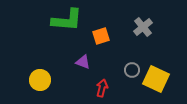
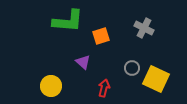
green L-shape: moved 1 px right, 1 px down
gray cross: moved 1 px right, 1 px down; rotated 24 degrees counterclockwise
purple triangle: rotated 21 degrees clockwise
gray circle: moved 2 px up
yellow circle: moved 11 px right, 6 px down
red arrow: moved 2 px right
